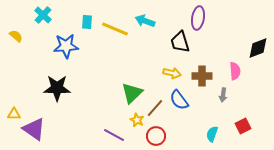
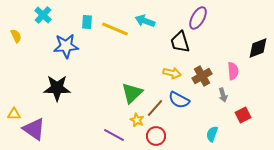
purple ellipse: rotated 20 degrees clockwise
yellow semicircle: rotated 24 degrees clockwise
pink semicircle: moved 2 px left
brown cross: rotated 30 degrees counterclockwise
gray arrow: rotated 24 degrees counterclockwise
blue semicircle: rotated 25 degrees counterclockwise
red square: moved 11 px up
